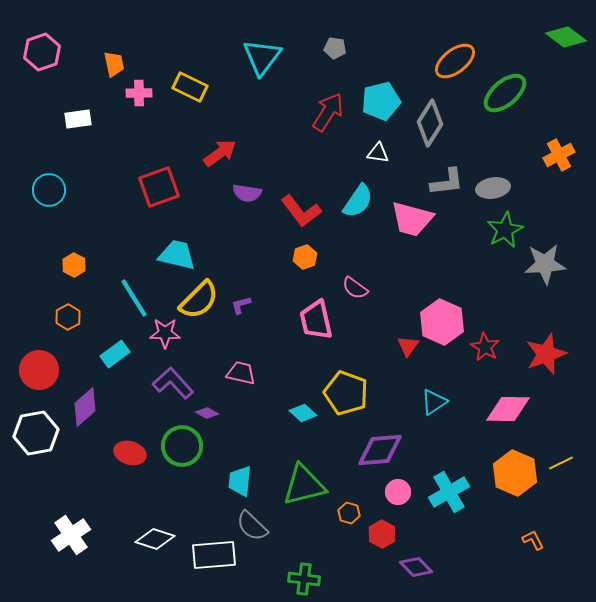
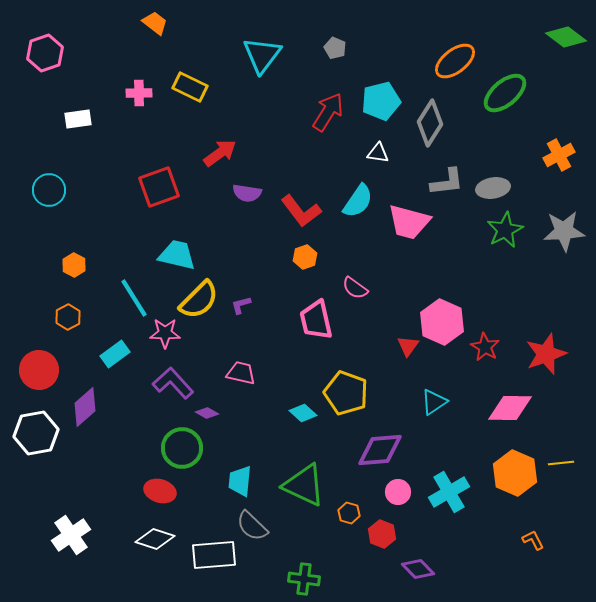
gray pentagon at (335, 48): rotated 15 degrees clockwise
pink hexagon at (42, 52): moved 3 px right, 1 px down
cyan triangle at (262, 57): moved 2 px up
orange trapezoid at (114, 64): moved 41 px right, 41 px up; rotated 40 degrees counterclockwise
pink trapezoid at (412, 219): moved 3 px left, 3 px down
gray star at (545, 264): moved 19 px right, 33 px up
pink diamond at (508, 409): moved 2 px right, 1 px up
green circle at (182, 446): moved 2 px down
red ellipse at (130, 453): moved 30 px right, 38 px down
yellow line at (561, 463): rotated 20 degrees clockwise
green triangle at (304, 485): rotated 39 degrees clockwise
red hexagon at (382, 534): rotated 8 degrees counterclockwise
purple diamond at (416, 567): moved 2 px right, 2 px down
